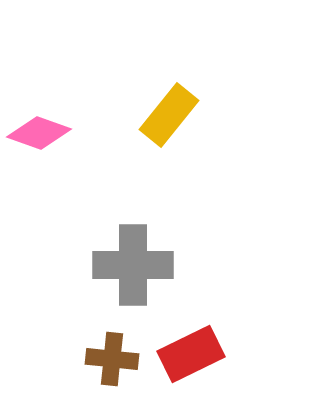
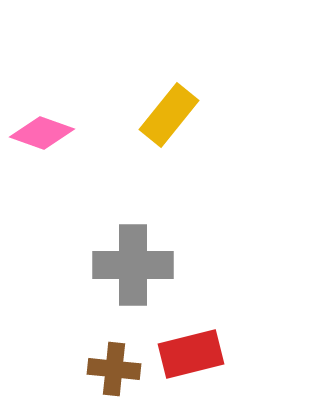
pink diamond: moved 3 px right
red rectangle: rotated 12 degrees clockwise
brown cross: moved 2 px right, 10 px down
